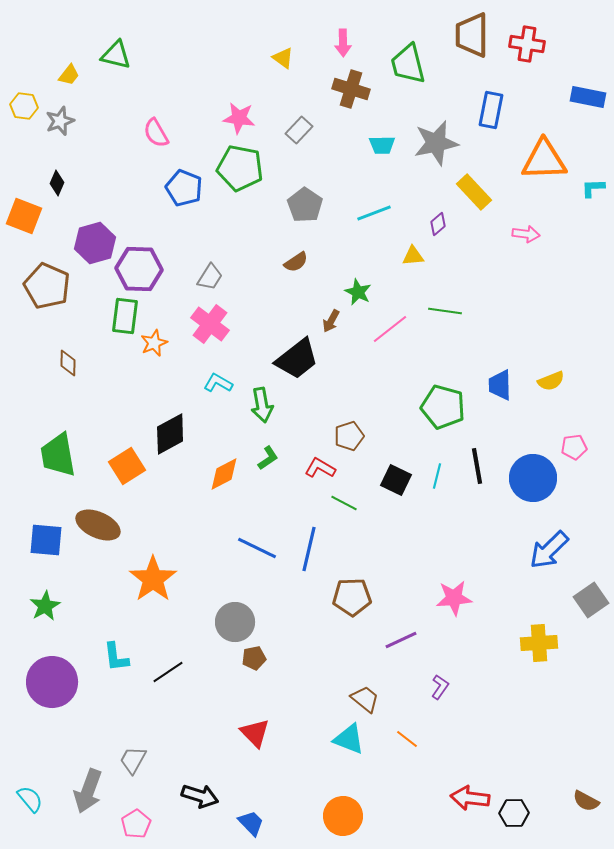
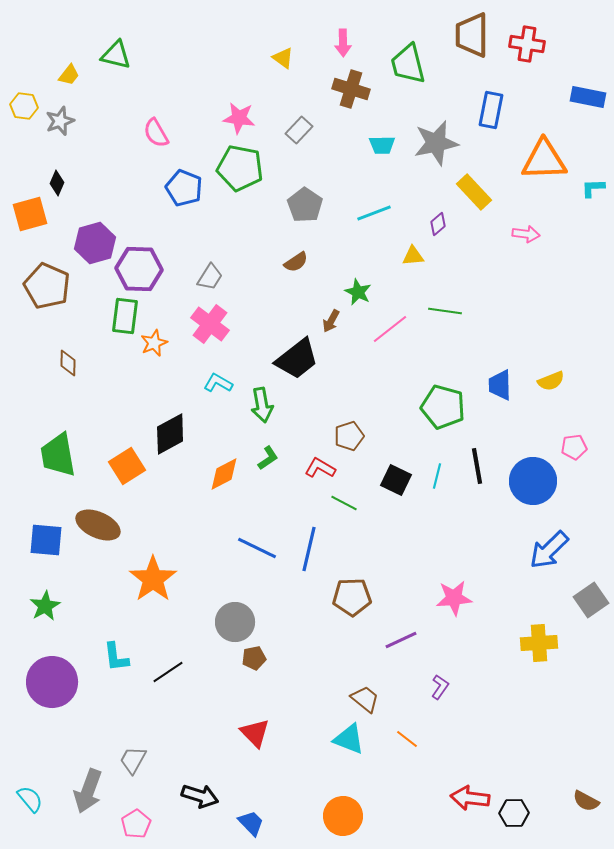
orange square at (24, 216): moved 6 px right, 2 px up; rotated 36 degrees counterclockwise
blue circle at (533, 478): moved 3 px down
